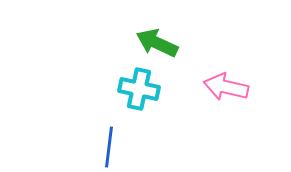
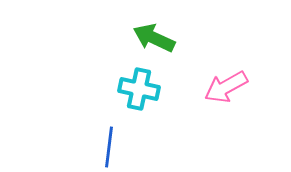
green arrow: moved 3 px left, 5 px up
pink arrow: rotated 42 degrees counterclockwise
